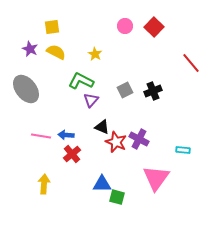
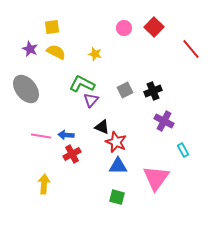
pink circle: moved 1 px left, 2 px down
yellow star: rotated 16 degrees counterclockwise
red line: moved 14 px up
green L-shape: moved 1 px right, 3 px down
purple cross: moved 25 px right, 18 px up
cyan rectangle: rotated 56 degrees clockwise
red cross: rotated 12 degrees clockwise
blue triangle: moved 16 px right, 18 px up
